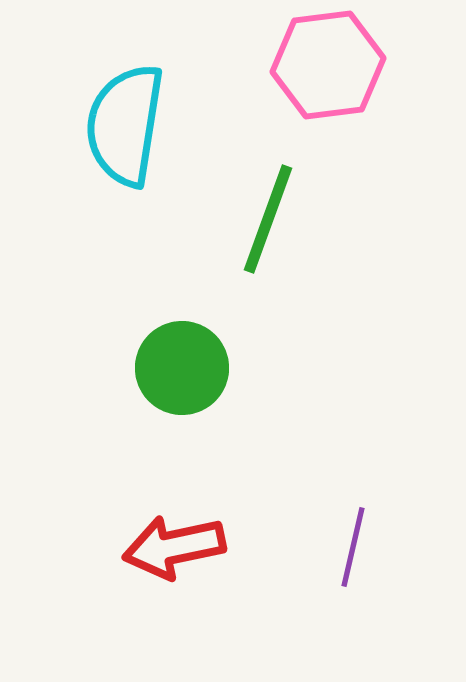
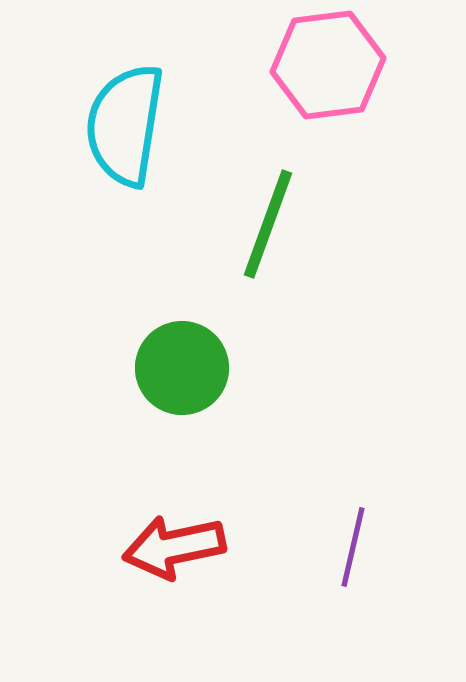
green line: moved 5 px down
